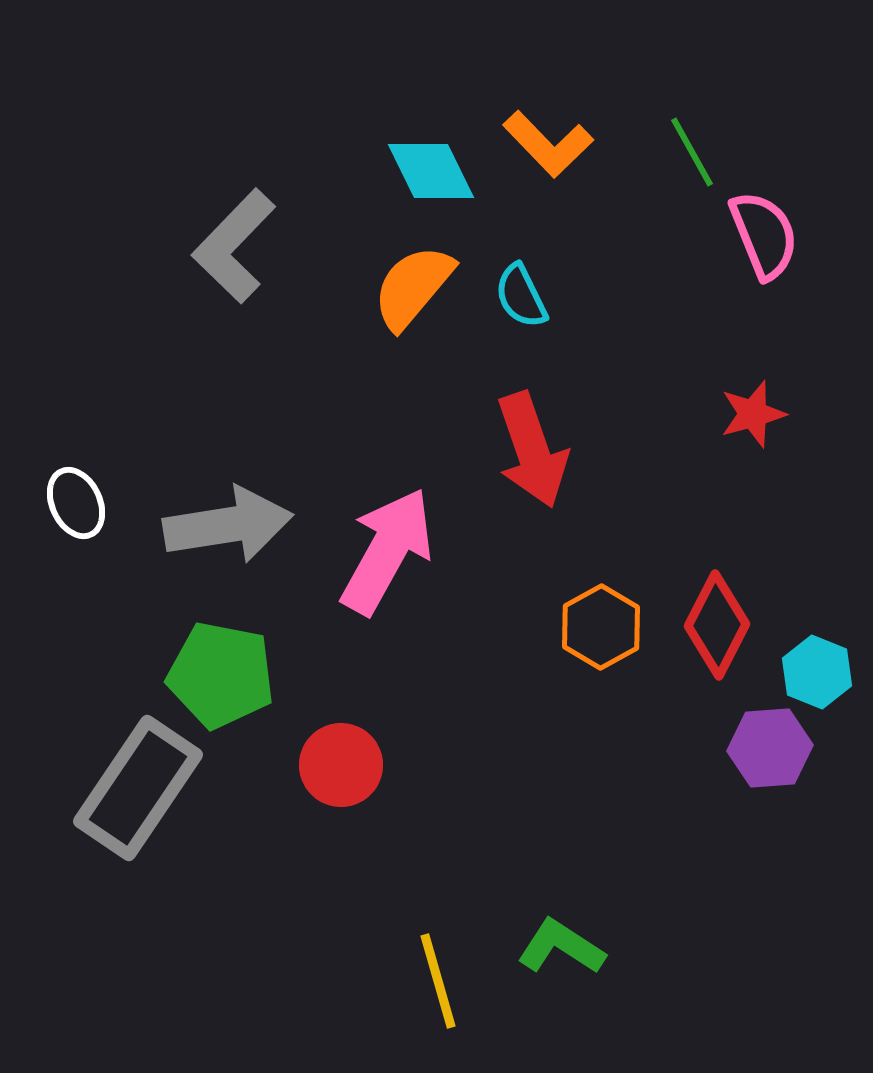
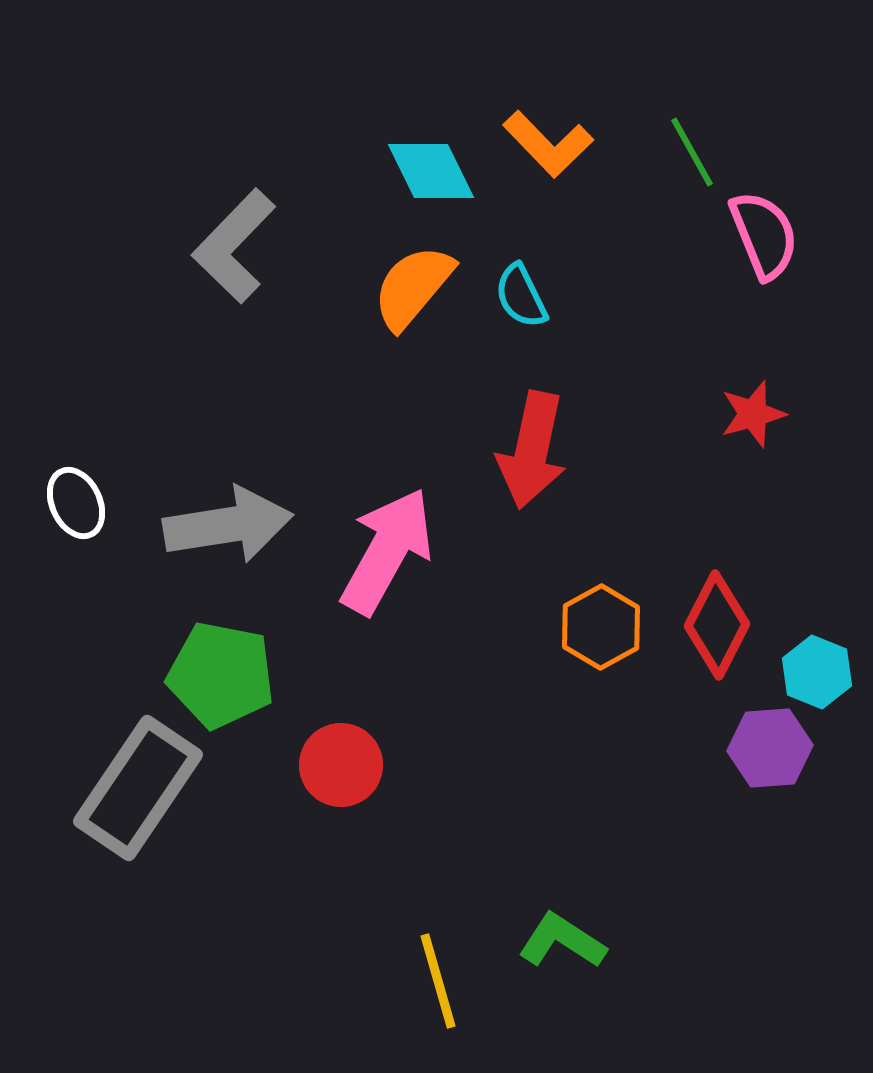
red arrow: rotated 31 degrees clockwise
green L-shape: moved 1 px right, 6 px up
